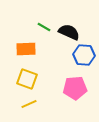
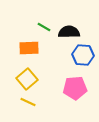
black semicircle: rotated 25 degrees counterclockwise
orange rectangle: moved 3 px right, 1 px up
blue hexagon: moved 1 px left
yellow square: rotated 30 degrees clockwise
yellow line: moved 1 px left, 2 px up; rotated 49 degrees clockwise
